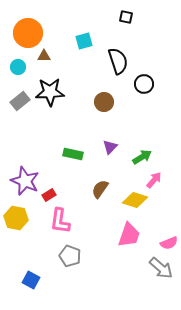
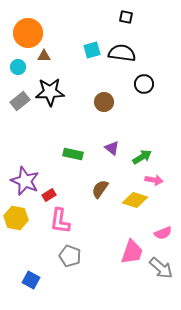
cyan square: moved 8 px right, 9 px down
black semicircle: moved 4 px right, 8 px up; rotated 64 degrees counterclockwise
purple triangle: moved 2 px right, 1 px down; rotated 35 degrees counterclockwise
pink arrow: rotated 60 degrees clockwise
pink trapezoid: moved 3 px right, 17 px down
pink semicircle: moved 6 px left, 10 px up
